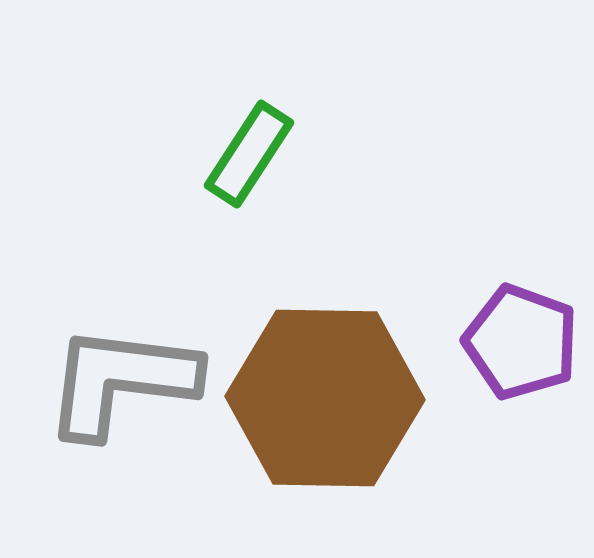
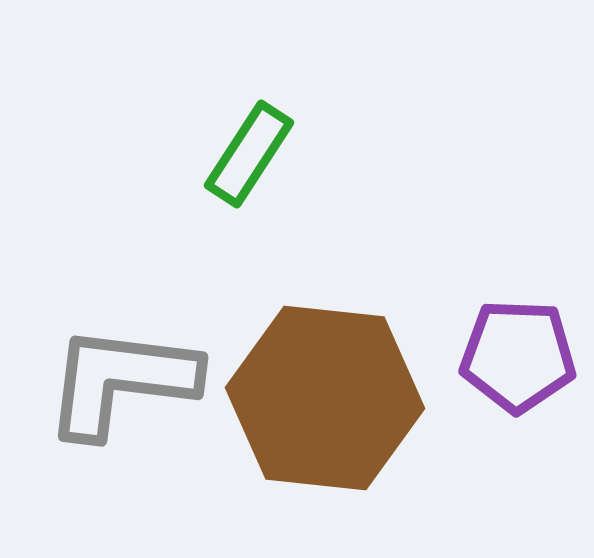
purple pentagon: moved 3 px left, 14 px down; rotated 18 degrees counterclockwise
brown hexagon: rotated 5 degrees clockwise
